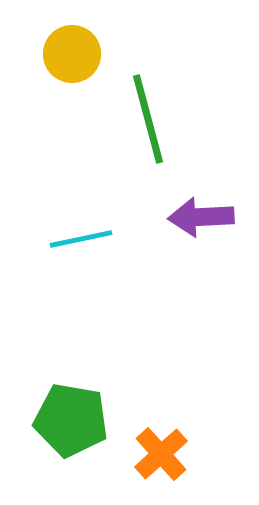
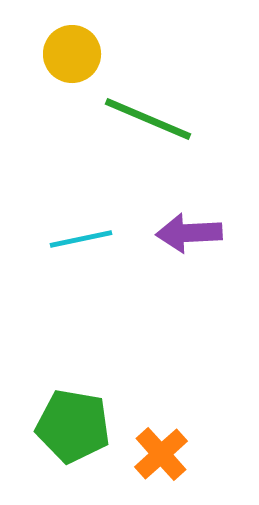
green line: rotated 52 degrees counterclockwise
purple arrow: moved 12 px left, 16 px down
green pentagon: moved 2 px right, 6 px down
